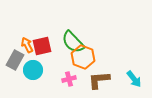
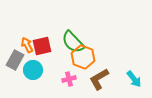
brown L-shape: moved 1 px up; rotated 25 degrees counterclockwise
